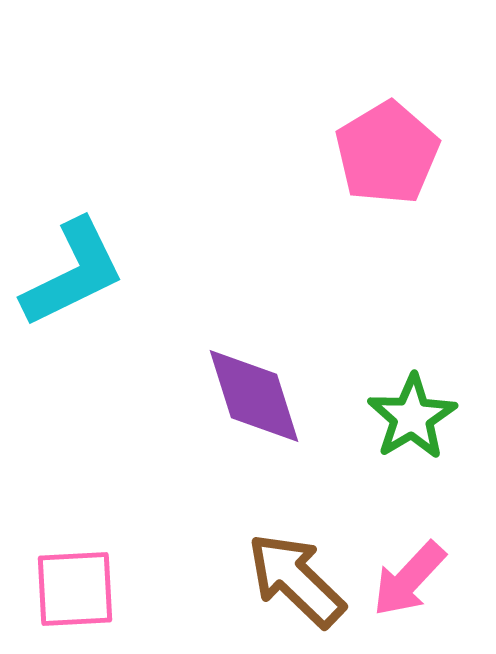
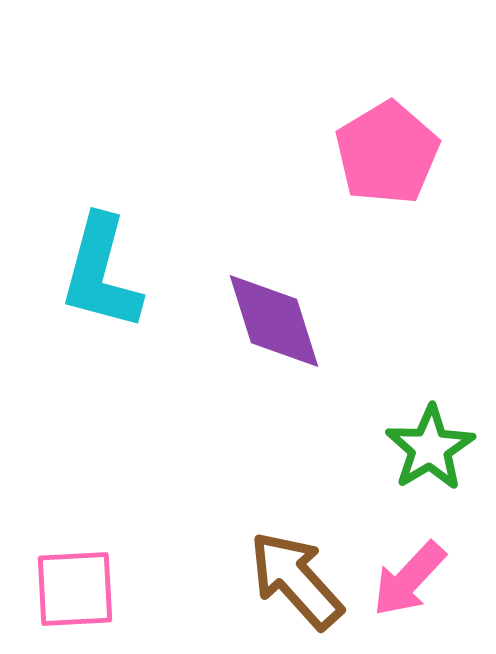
cyan L-shape: moved 28 px right; rotated 131 degrees clockwise
purple diamond: moved 20 px right, 75 px up
green star: moved 18 px right, 31 px down
brown arrow: rotated 4 degrees clockwise
